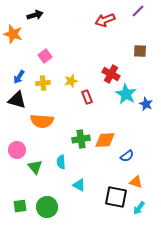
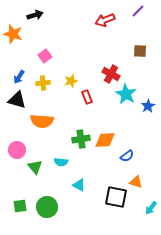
blue star: moved 2 px right, 2 px down; rotated 16 degrees clockwise
cyan semicircle: rotated 80 degrees counterclockwise
cyan arrow: moved 12 px right
